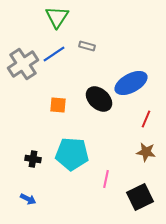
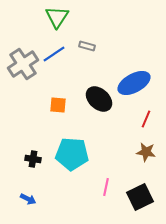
blue ellipse: moved 3 px right
pink line: moved 8 px down
